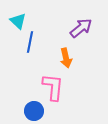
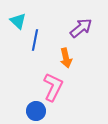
blue line: moved 5 px right, 2 px up
pink L-shape: rotated 20 degrees clockwise
blue circle: moved 2 px right
